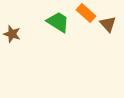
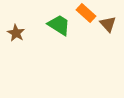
green trapezoid: moved 1 px right, 3 px down
brown star: moved 4 px right, 1 px up; rotated 12 degrees clockwise
